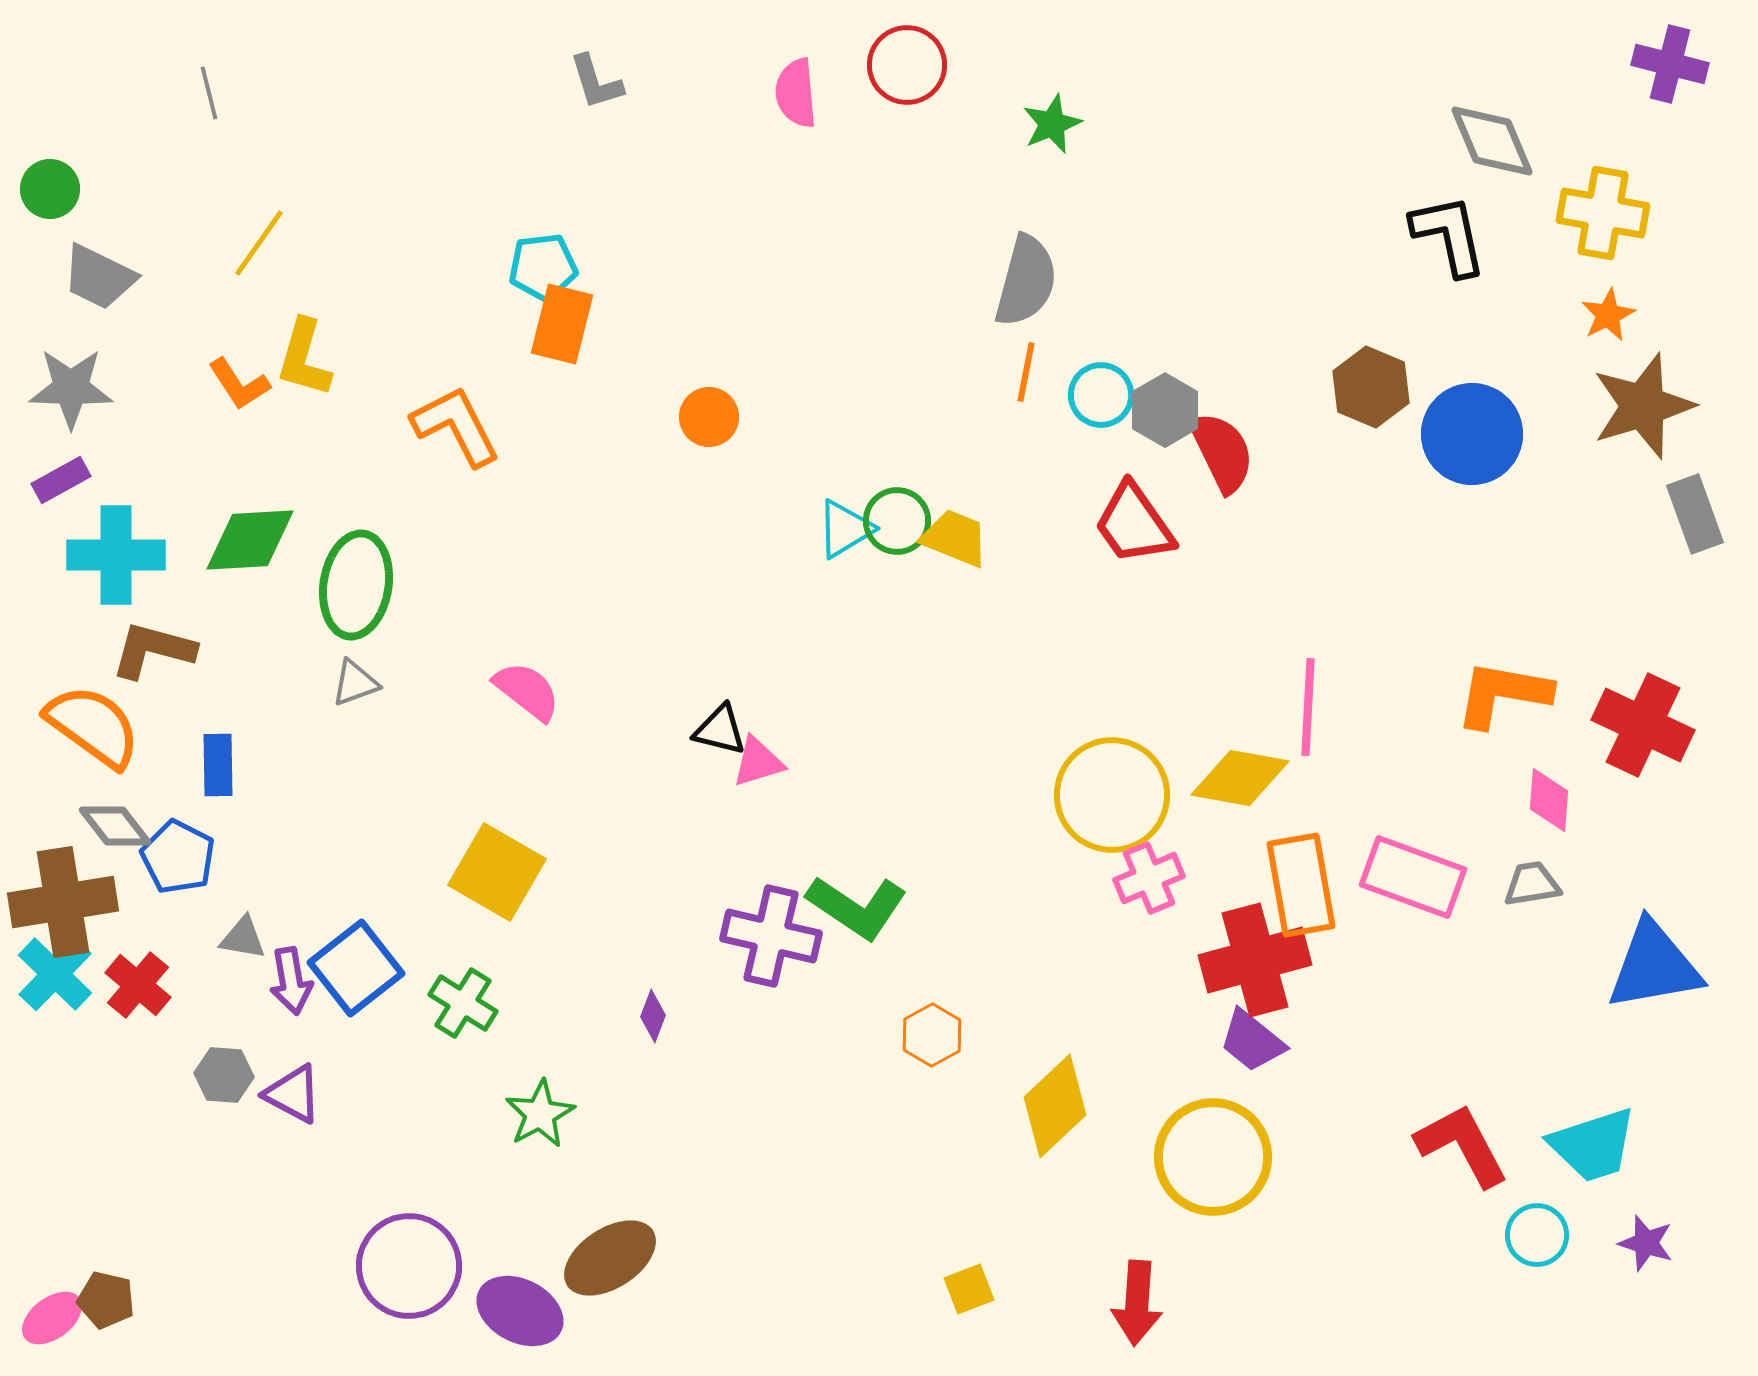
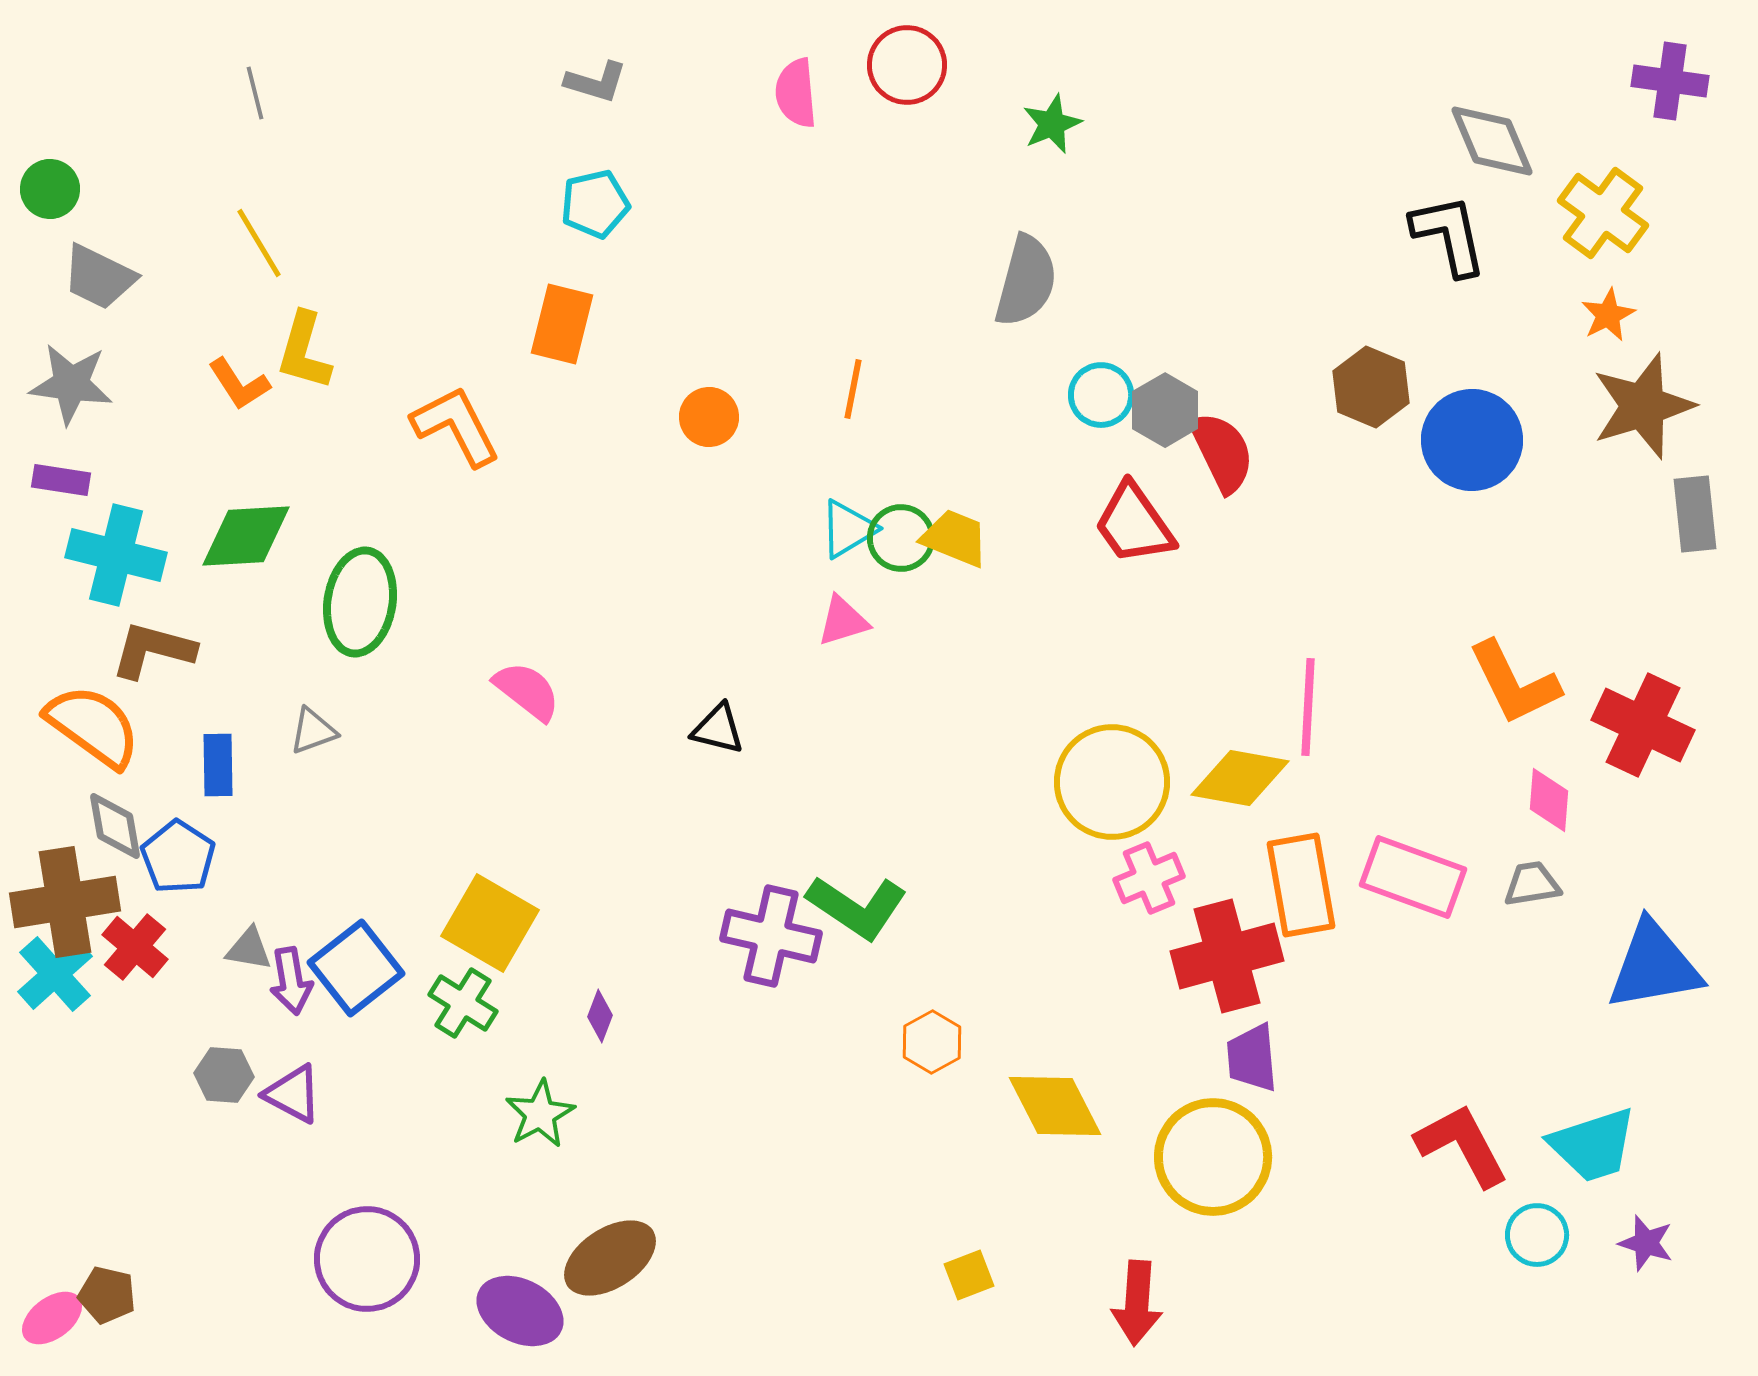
purple cross at (1670, 64): moved 17 px down; rotated 6 degrees counterclockwise
gray L-shape at (596, 82): rotated 56 degrees counterclockwise
gray line at (209, 93): moved 46 px right
yellow cross at (1603, 213): rotated 26 degrees clockwise
yellow line at (259, 243): rotated 66 degrees counterclockwise
cyan pentagon at (543, 267): moved 52 px right, 63 px up; rotated 6 degrees counterclockwise
yellow L-shape at (304, 358): moved 7 px up
orange line at (1026, 372): moved 173 px left, 17 px down
gray star at (71, 388): moved 4 px up; rotated 6 degrees clockwise
blue circle at (1472, 434): moved 6 px down
purple rectangle at (61, 480): rotated 38 degrees clockwise
gray rectangle at (1695, 514): rotated 14 degrees clockwise
green circle at (897, 521): moved 4 px right, 17 px down
cyan triangle at (845, 529): moved 3 px right
green diamond at (250, 540): moved 4 px left, 4 px up
cyan cross at (116, 555): rotated 14 degrees clockwise
green ellipse at (356, 585): moved 4 px right, 17 px down
gray triangle at (355, 683): moved 42 px left, 48 px down
orange L-shape at (1503, 694): moved 11 px right, 11 px up; rotated 126 degrees counterclockwise
black triangle at (720, 730): moved 2 px left, 1 px up
pink triangle at (758, 762): moved 85 px right, 141 px up
yellow circle at (1112, 795): moved 13 px up
gray diamond at (115, 826): rotated 28 degrees clockwise
blue pentagon at (178, 857): rotated 6 degrees clockwise
yellow square at (497, 872): moved 7 px left, 51 px down
brown cross at (63, 902): moved 2 px right
gray triangle at (243, 938): moved 6 px right, 11 px down
red cross at (1255, 960): moved 28 px left, 4 px up
cyan cross at (55, 974): rotated 4 degrees clockwise
red cross at (138, 985): moved 3 px left, 38 px up
purple diamond at (653, 1016): moved 53 px left
orange hexagon at (932, 1035): moved 7 px down
purple trapezoid at (1252, 1041): moved 17 px down; rotated 46 degrees clockwise
yellow diamond at (1055, 1106): rotated 74 degrees counterclockwise
purple circle at (409, 1266): moved 42 px left, 7 px up
yellow square at (969, 1289): moved 14 px up
brown pentagon at (106, 1300): moved 1 px right, 5 px up
